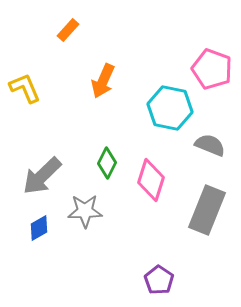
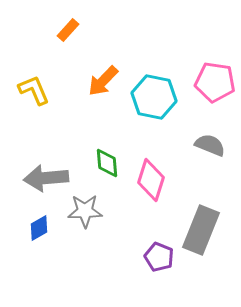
pink pentagon: moved 3 px right, 13 px down; rotated 12 degrees counterclockwise
orange arrow: rotated 20 degrees clockwise
yellow L-shape: moved 9 px right, 2 px down
cyan hexagon: moved 16 px left, 11 px up
green diamond: rotated 32 degrees counterclockwise
gray arrow: moved 4 px right, 2 px down; rotated 39 degrees clockwise
gray rectangle: moved 6 px left, 20 px down
purple pentagon: moved 23 px up; rotated 12 degrees counterclockwise
